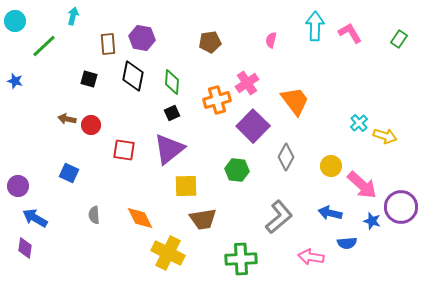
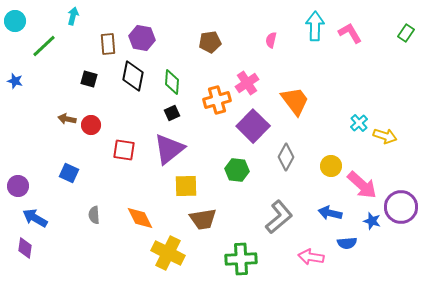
green rectangle at (399, 39): moved 7 px right, 6 px up
